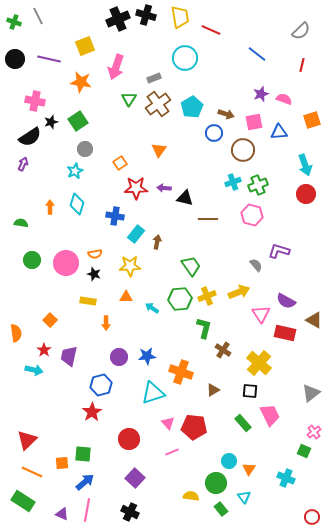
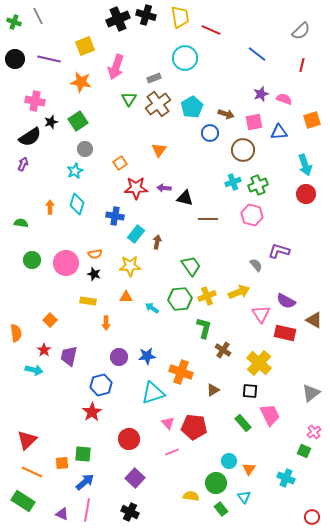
blue circle at (214, 133): moved 4 px left
